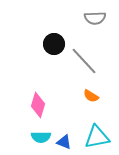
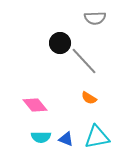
black circle: moved 6 px right, 1 px up
orange semicircle: moved 2 px left, 2 px down
pink diamond: moved 3 px left; rotated 55 degrees counterclockwise
blue triangle: moved 2 px right, 3 px up
